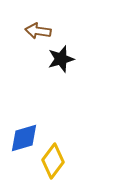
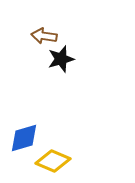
brown arrow: moved 6 px right, 5 px down
yellow diamond: rotated 76 degrees clockwise
